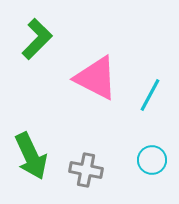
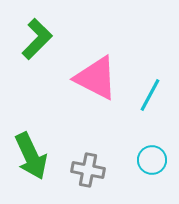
gray cross: moved 2 px right
